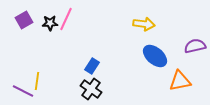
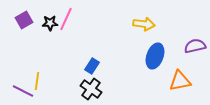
blue ellipse: rotated 70 degrees clockwise
